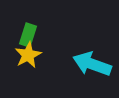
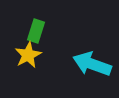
green rectangle: moved 8 px right, 4 px up
